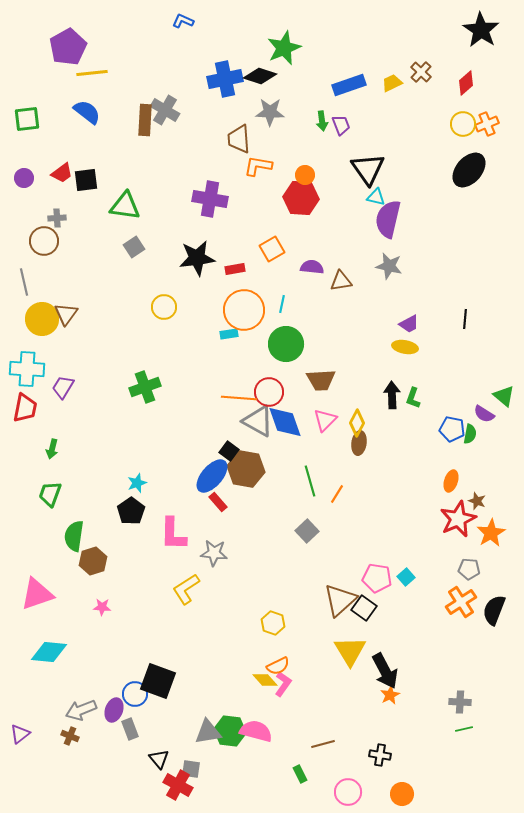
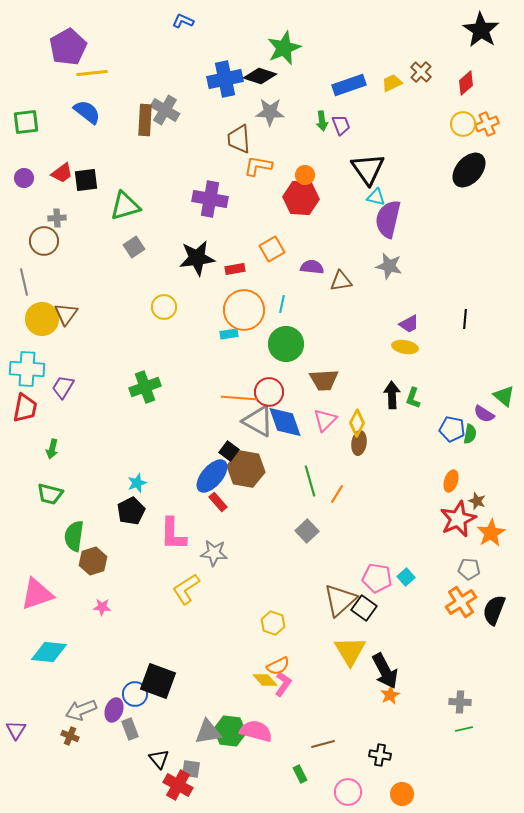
green square at (27, 119): moved 1 px left, 3 px down
green triangle at (125, 206): rotated 24 degrees counterclockwise
brown trapezoid at (321, 380): moved 3 px right
green trapezoid at (50, 494): rotated 96 degrees counterclockwise
black pentagon at (131, 511): rotated 8 degrees clockwise
purple triangle at (20, 734): moved 4 px left, 4 px up; rotated 20 degrees counterclockwise
